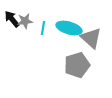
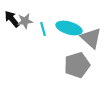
cyan line: moved 1 px down; rotated 24 degrees counterclockwise
